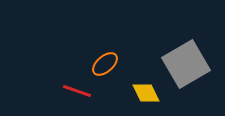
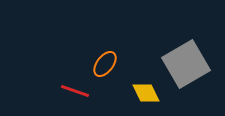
orange ellipse: rotated 12 degrees counterclockwise
red line: moved 2 px left
